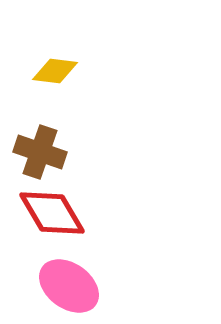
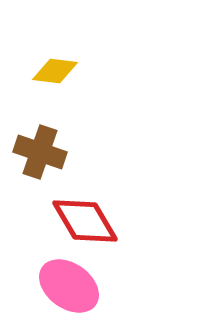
red diamond: moved 33 px right, 8 px down
